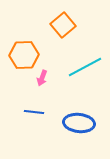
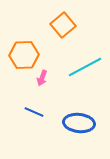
blue line: rotated 18 degrees clockwise
